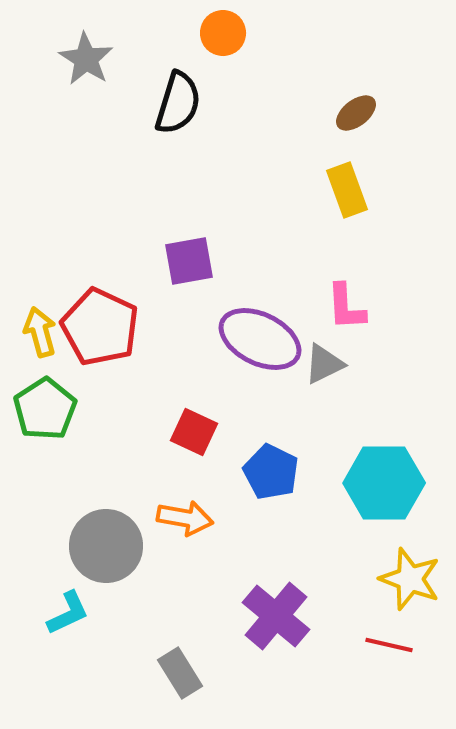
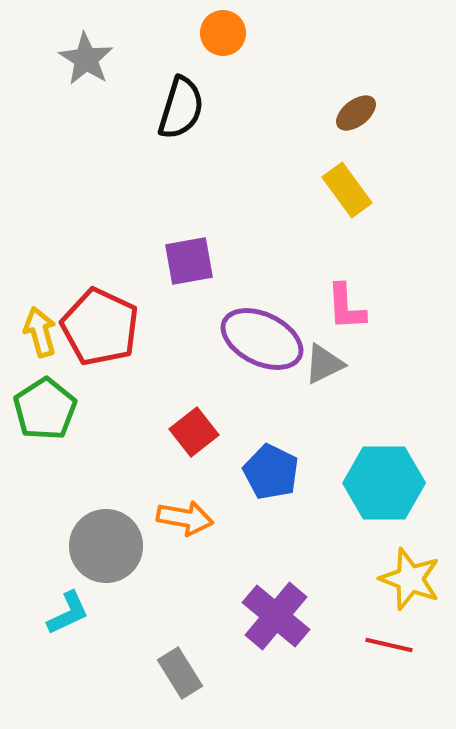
black semicircle: moved 3 px right, 5 px down
yellow rectangle: rotated 16 degrees counterclockwise
purple ellipse: moved 2 px right
red square: rotated 27 degrees clockwise
